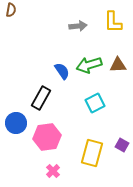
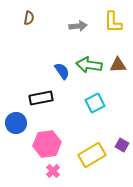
brown semicircle: moved 18 px right, 8 px down
green arrow: rotated 25 degrees clockwise
black rectangle: rotated 50 degrees clockwise
pink hexagon: moved 7 px down
yellow rectangle: moved 2 px down; rotated 44 degrees clockwise
